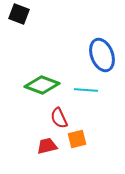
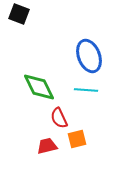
blue ellipse: moved 13 px left, 1 px down
green diamond: moved 3 px left, 2 px down; rotated 44 degrees clockwise
